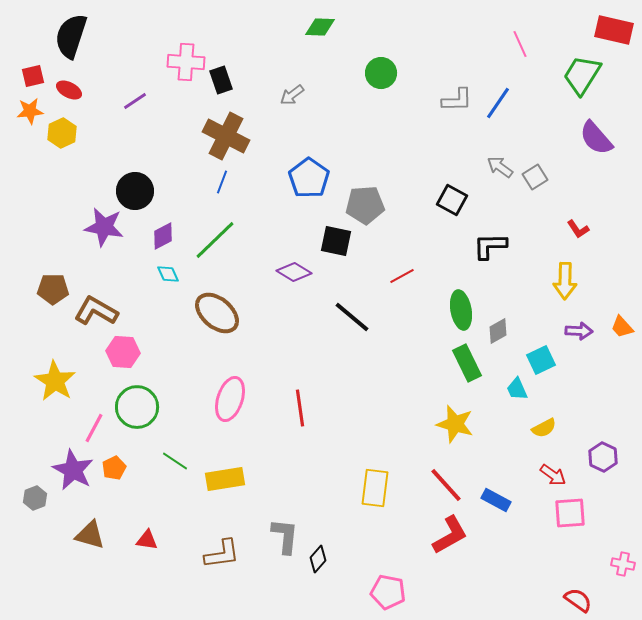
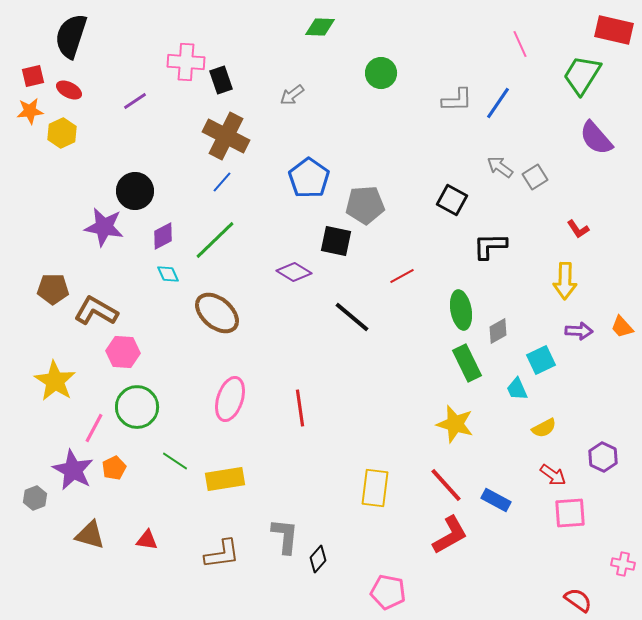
blue line at (222, 182): rotated 20 degrees clockwise
